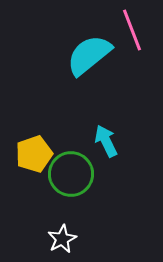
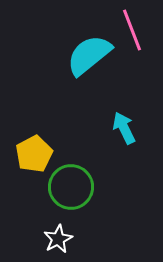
cyan arrow: moved 18 px right, 13 px up
yellow pentagon: rotated 9 degrees counterclockwise
green circle: moved 13 px down
white star: moved 4 px left
